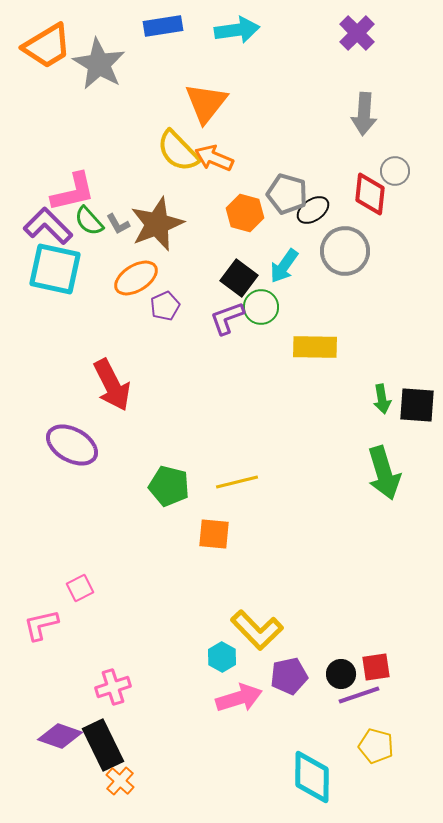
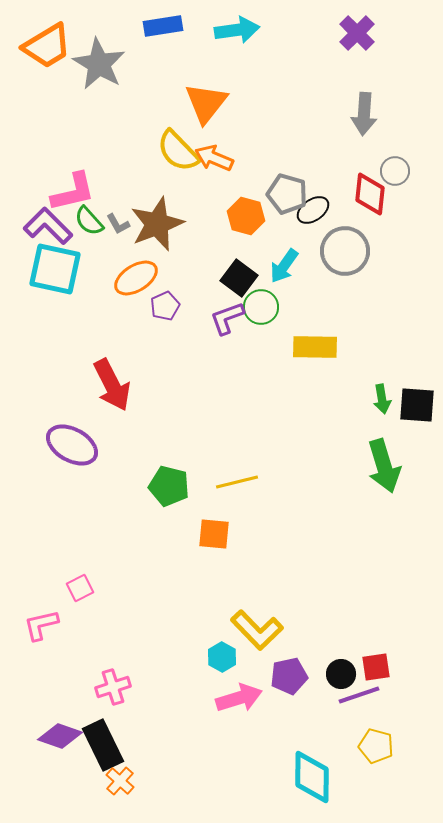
orange hexagon at (245, 213): moved 1 px right, 3 px down
green arrow at (384, 473): moved 7 px up
